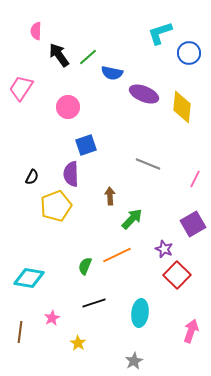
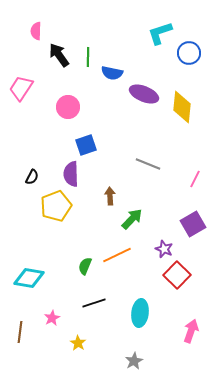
green line: rotated 48 degrees counterclockwise
